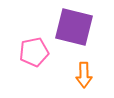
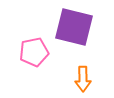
orange arrow: moved 1 px left, 4 px down
